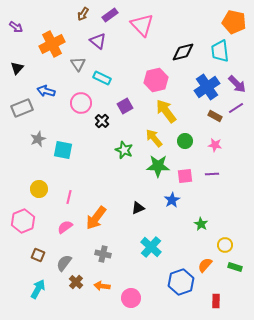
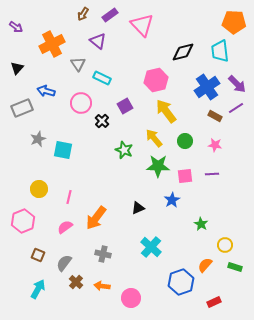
orange pentagon at (234, 22): rotated 10 degrees counterclockwise
red rectangle at (216, 301): moved 2 px left, 1 px down; rotated 64 degrees clockwise
